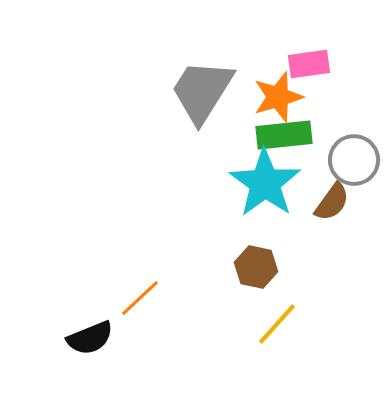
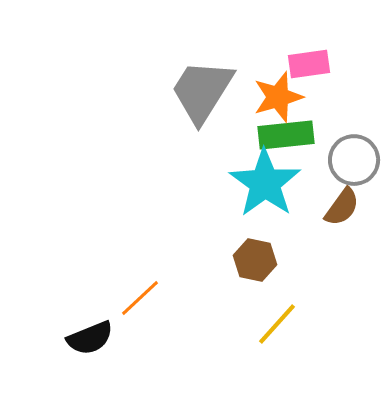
green rectangle: moved 2 px right
brown semicircle: moved 10 px right, 5 px down
brown hexagon: moved 1 px left, 7 px up
